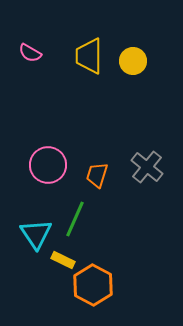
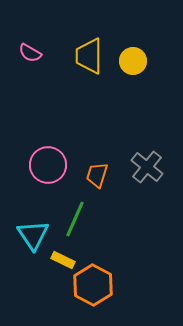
cyan triangle: moved 3 px left, 1 px down
